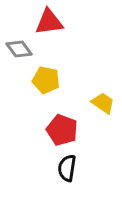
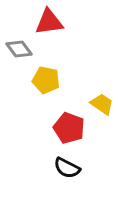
yellow trapezoid: moved 1 px left, 1 px down
red pentagon: moved 7 px right, 2 px up
black semicircle: rotated 72 degrees counterclockwise
